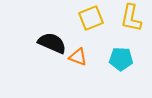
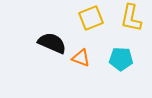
orange triangle: moved 3 px right, 1 px down
